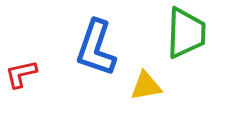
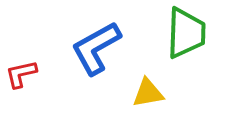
blue L-shape: rotated 42 degrees clockwise
yellow triangle: moved 2 px right, 7 px down
